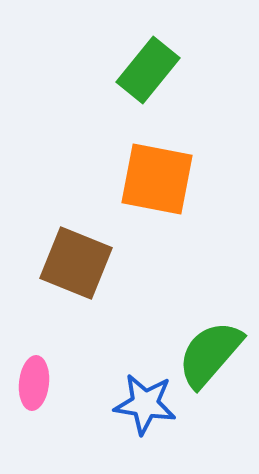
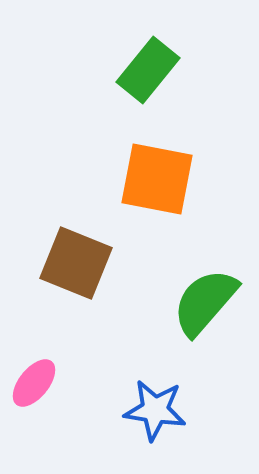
green semicircle: moved 5 px left, 52 px up
pink ellipse: rotated 33 degrees clockwise
blue star: moved 10 px right, 6 px down
